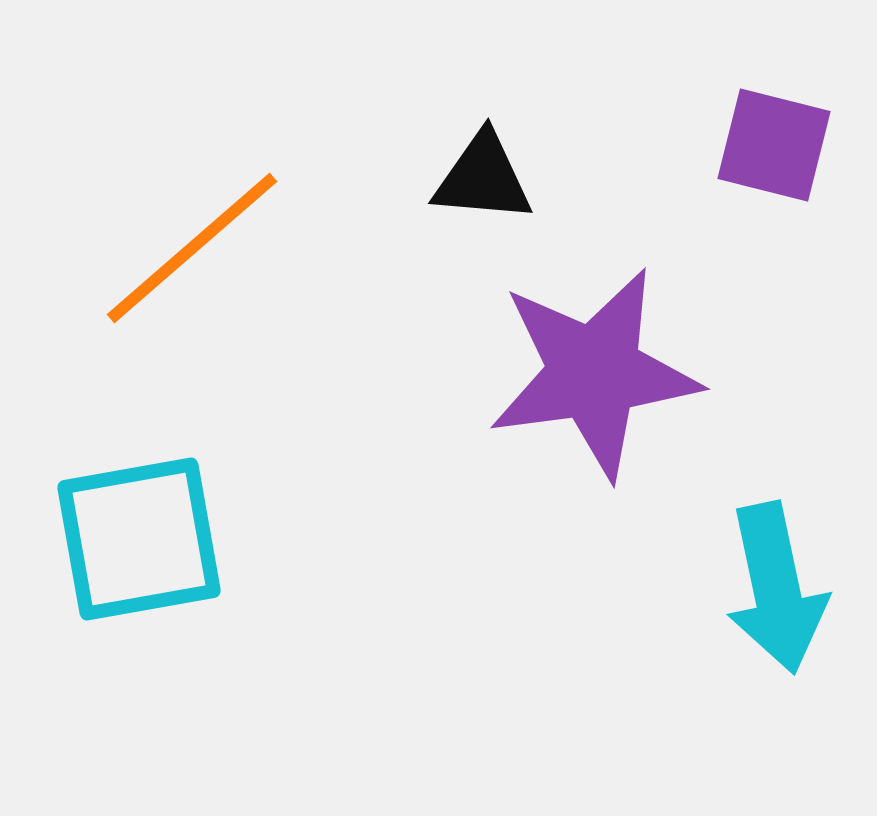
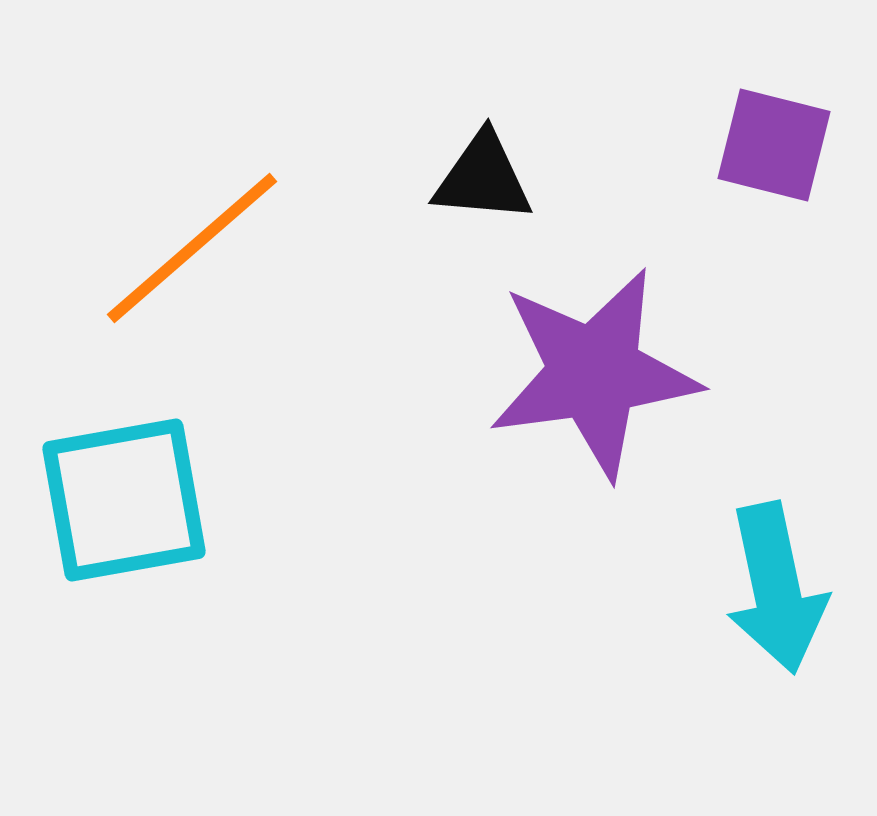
cyan square: moved 15 px left, 39 px up
